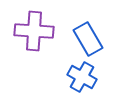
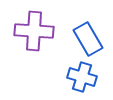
blue cross: rotated 12 degrees counterclockwise
